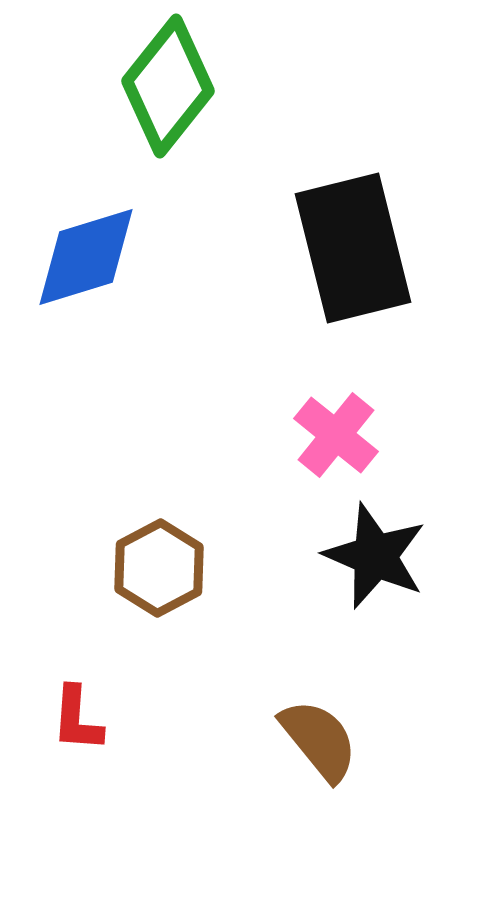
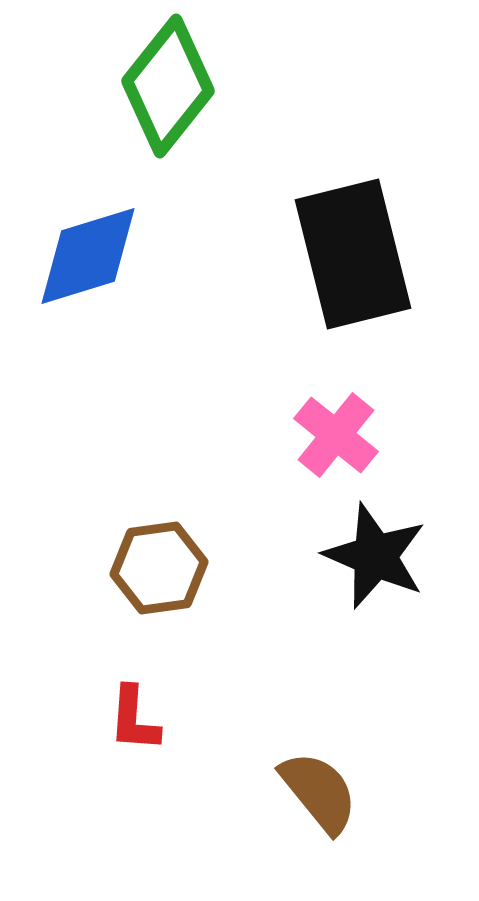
black rectangle: moved 6 px down
blue diamond: moved 2 px right, 1 px up
brown hexagon: rotated 20 degrees clockwise
red L-shape: moved 57 px right
brown semicircle: moved 52 px down
